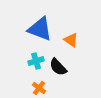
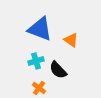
black semicircle: moved 3 px down
